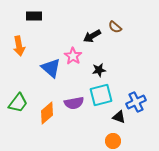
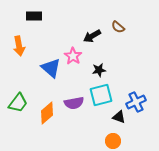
brown semicircle: moved 3 px right
